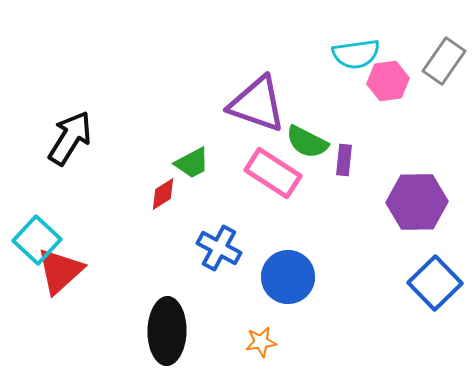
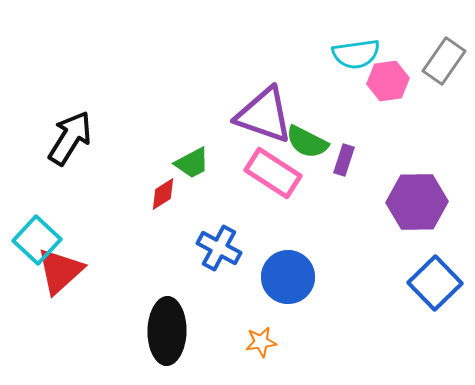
purple triangle: moved 7 px right, 11 px down
purple rectangle: rotated 12 degrees clockwise
